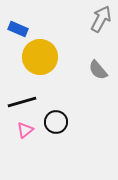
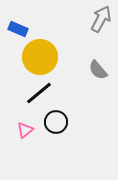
black line: moved 17 px right, 9 px up; rotated 24 degrees counterclockwise
